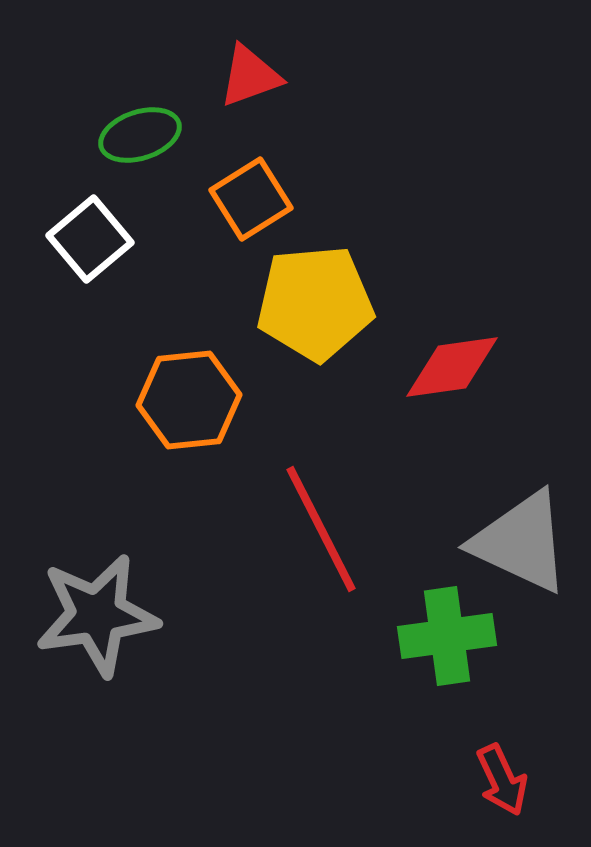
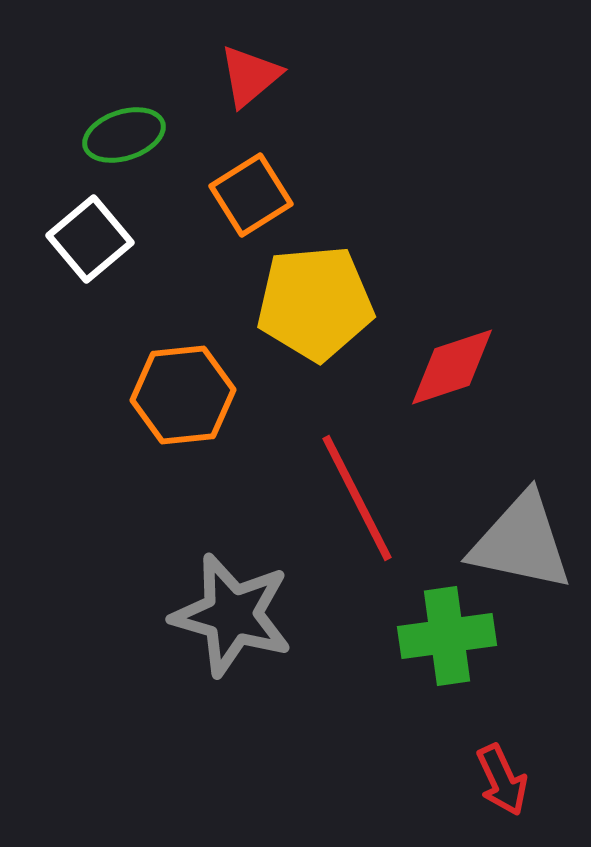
red triangle: rotated 20 degrees counterclockwise
green ellipse: moved 16 px left
orange square: moved 4 px up
red diamond: rotated 10 degrees counterclockwise
orange hexagon: moved 6 px left, 5 px up
red line: moved 36 px right, 31 px up
gray triangle: rotated 13 degrees counterclockwise
gray star: moved 135 px right; rotated 24 degrees clockwise
